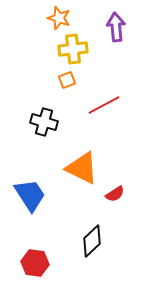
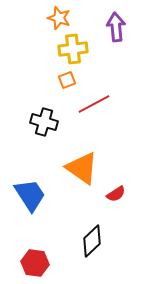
red line: moved 10 px left, 1 px up
orange triangle: rotated 9 degrees clockwise
red semicircle: moved 1 px right
